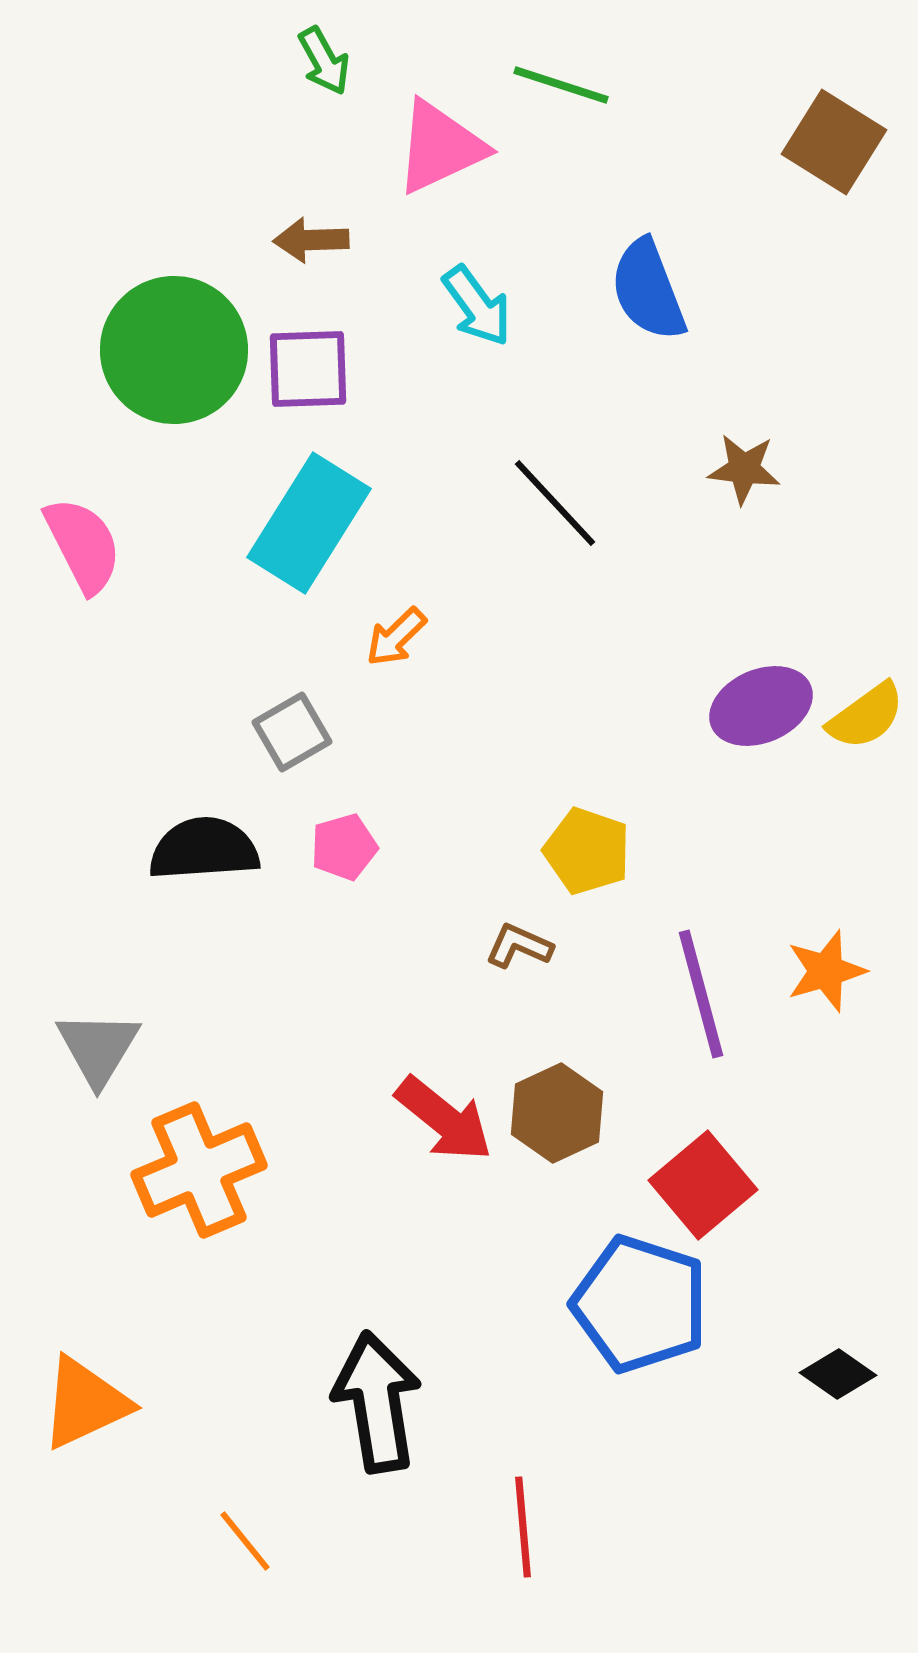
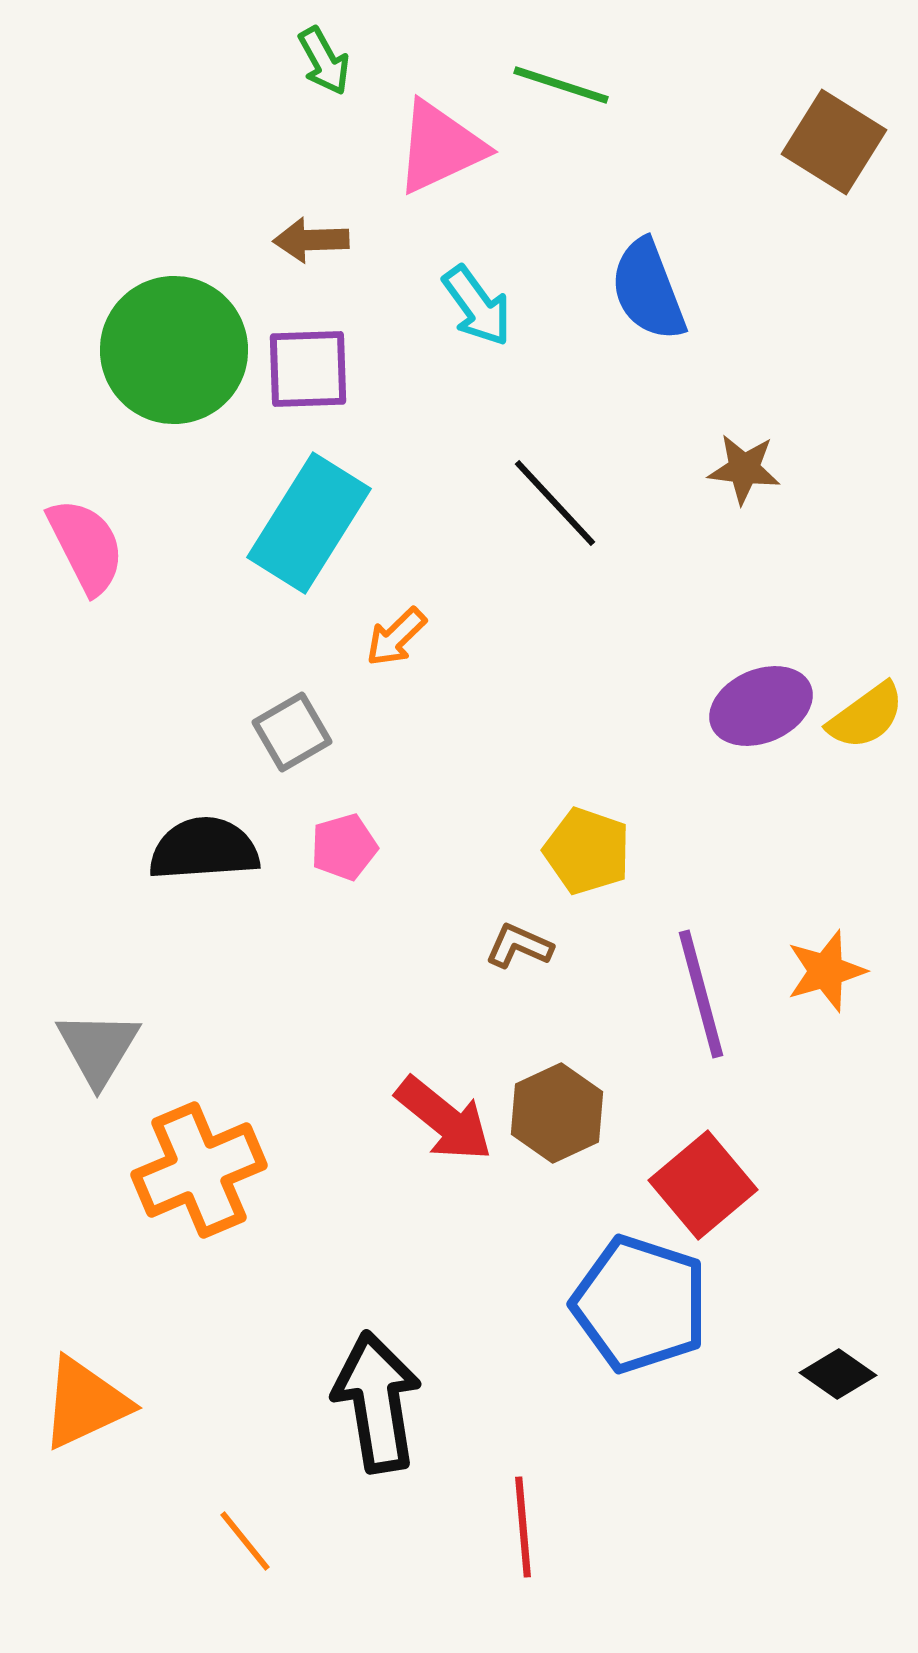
pink semicircle: moved 3 px right, 1 px down
